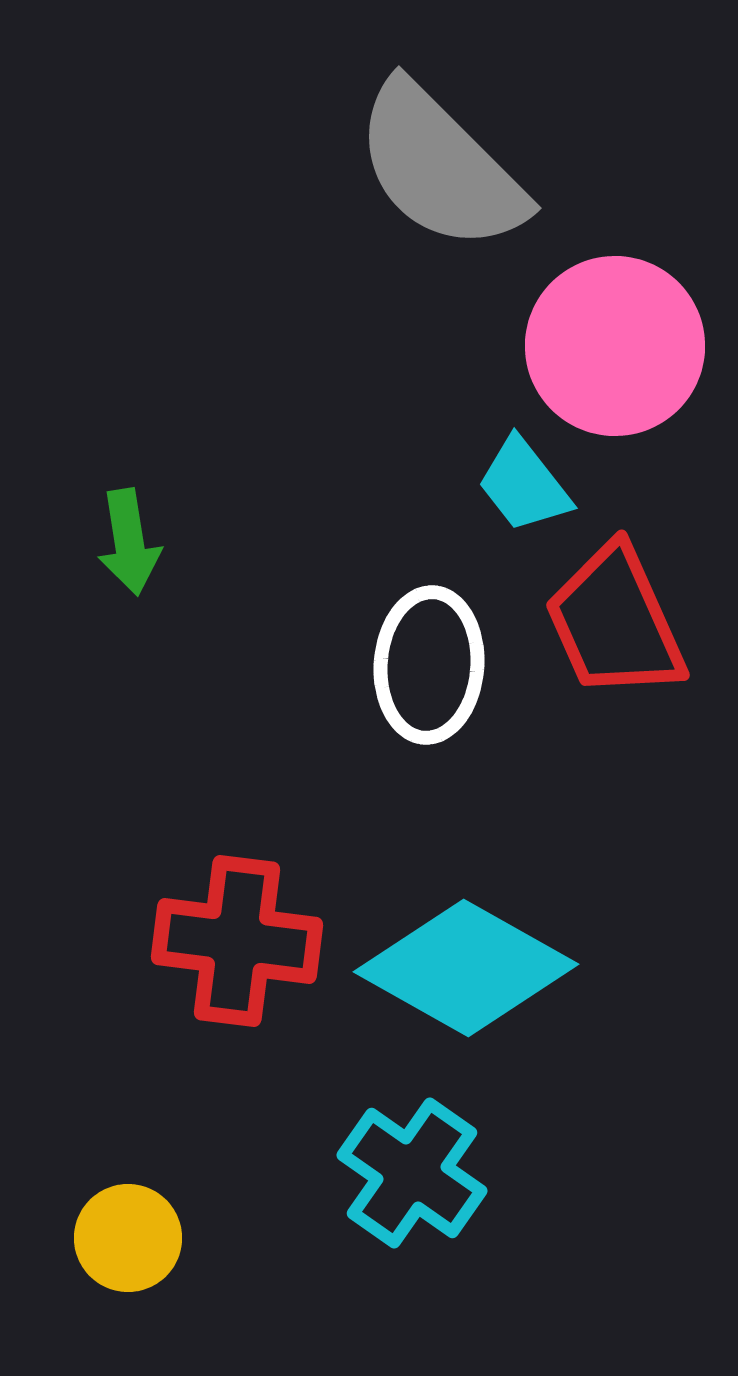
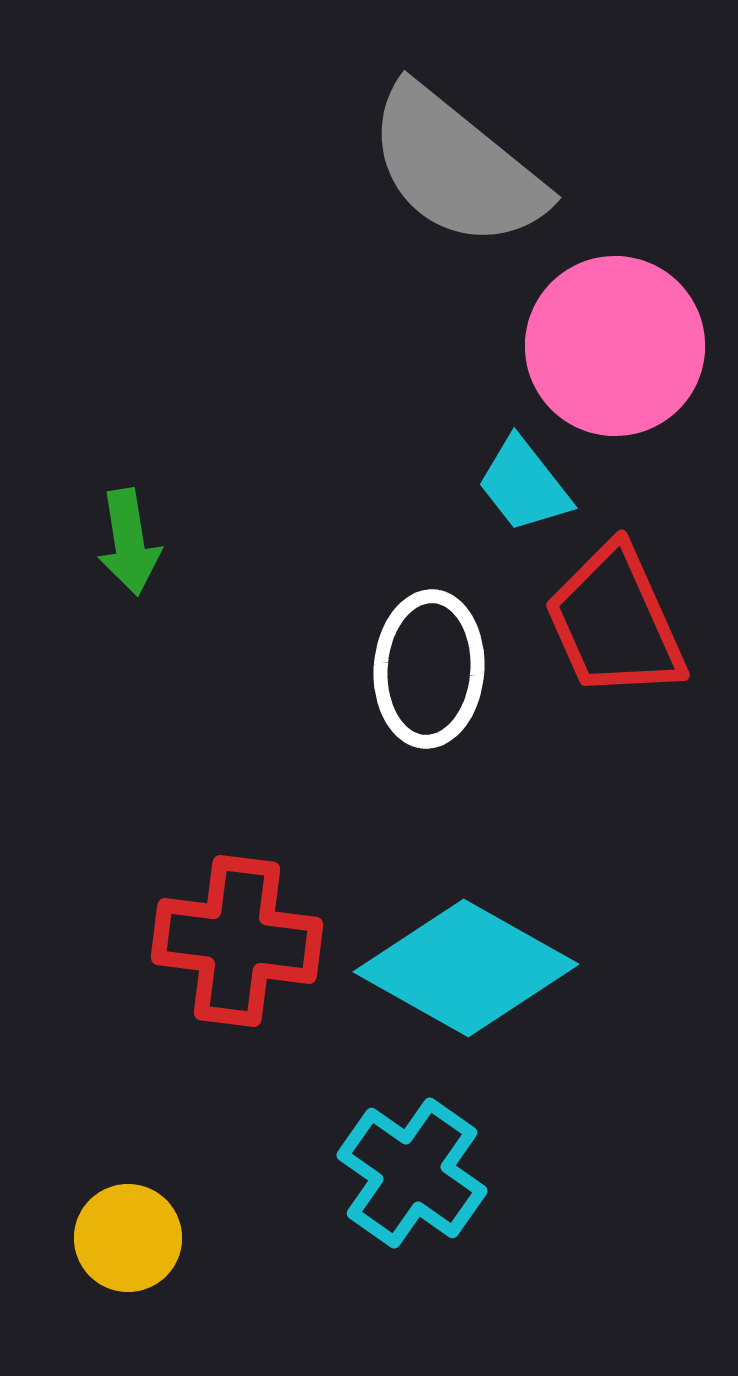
gray semicircle: moved 16 px right; rotated 6 degrees counterclockwise
white ellipse: moved 4 px down
